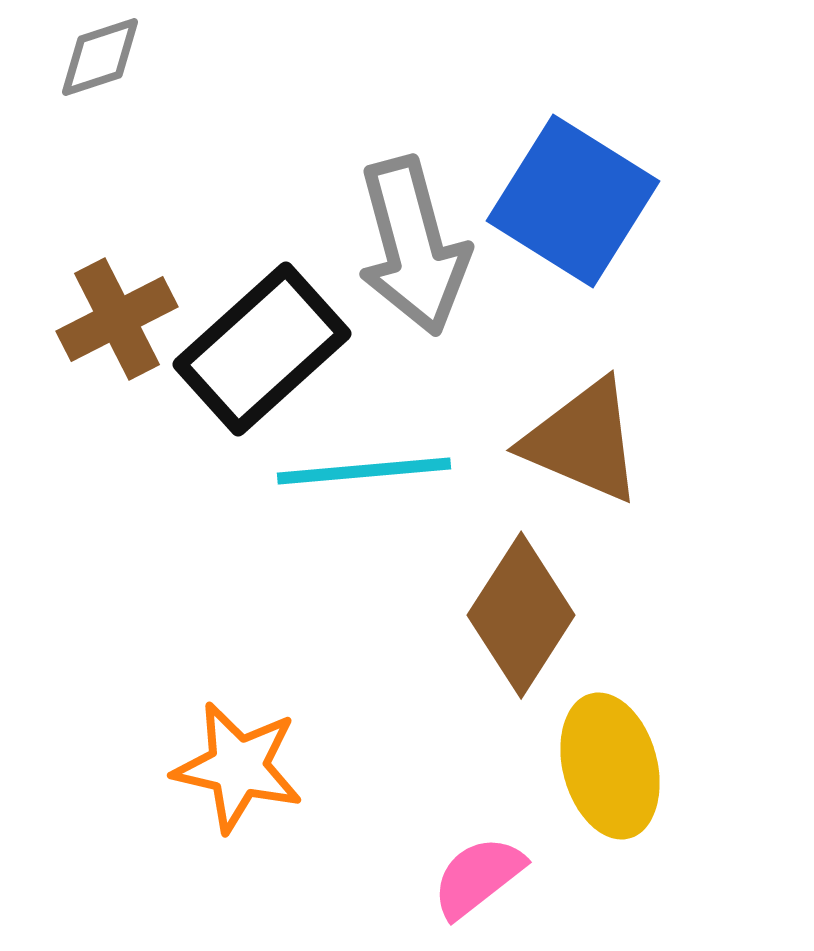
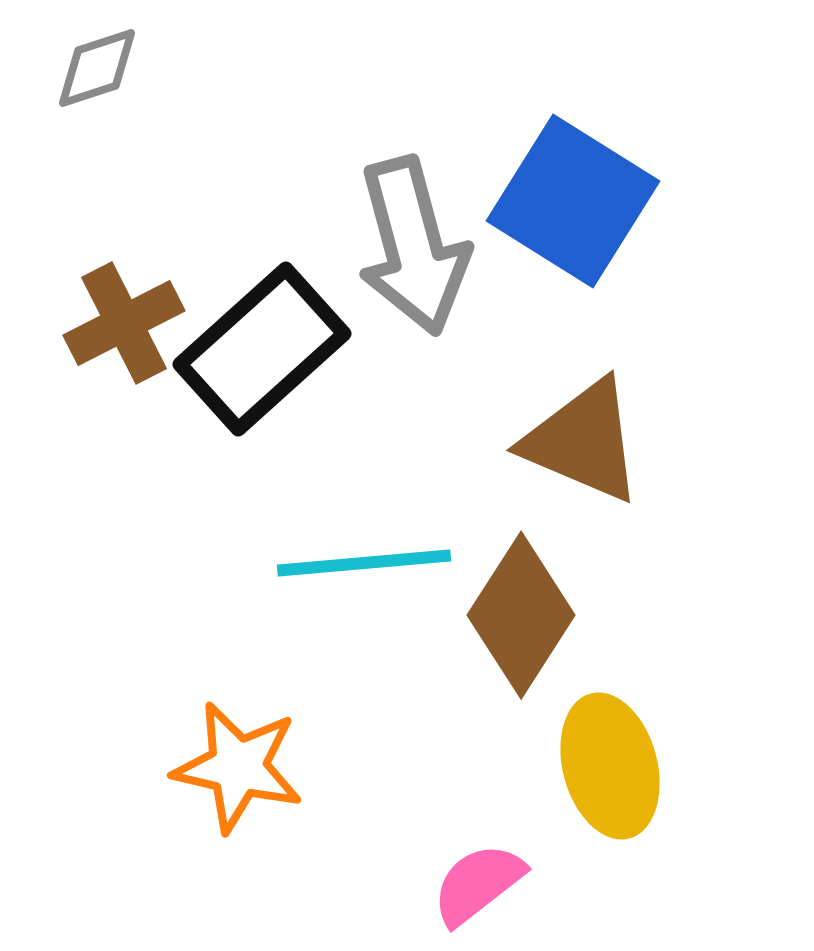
gray diamond: moved 3 px left, 11 px down
brown cross: moved 7 px right, 4 px down
cyan line: moved 92 px down
pink semicircle: moved 7 px down
